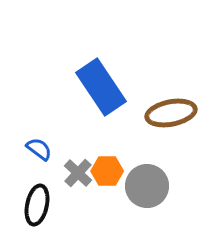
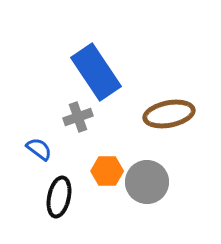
blue rectangle: moved 5 px left, 15 px up
brown ellipse: moved 2 px left, 1 px down
gray cross: moved 56 px up; rotated 28 degrees clockwise
gray circle: moved 4 px up
black ellipse: moved 22 px right, 8 px up
